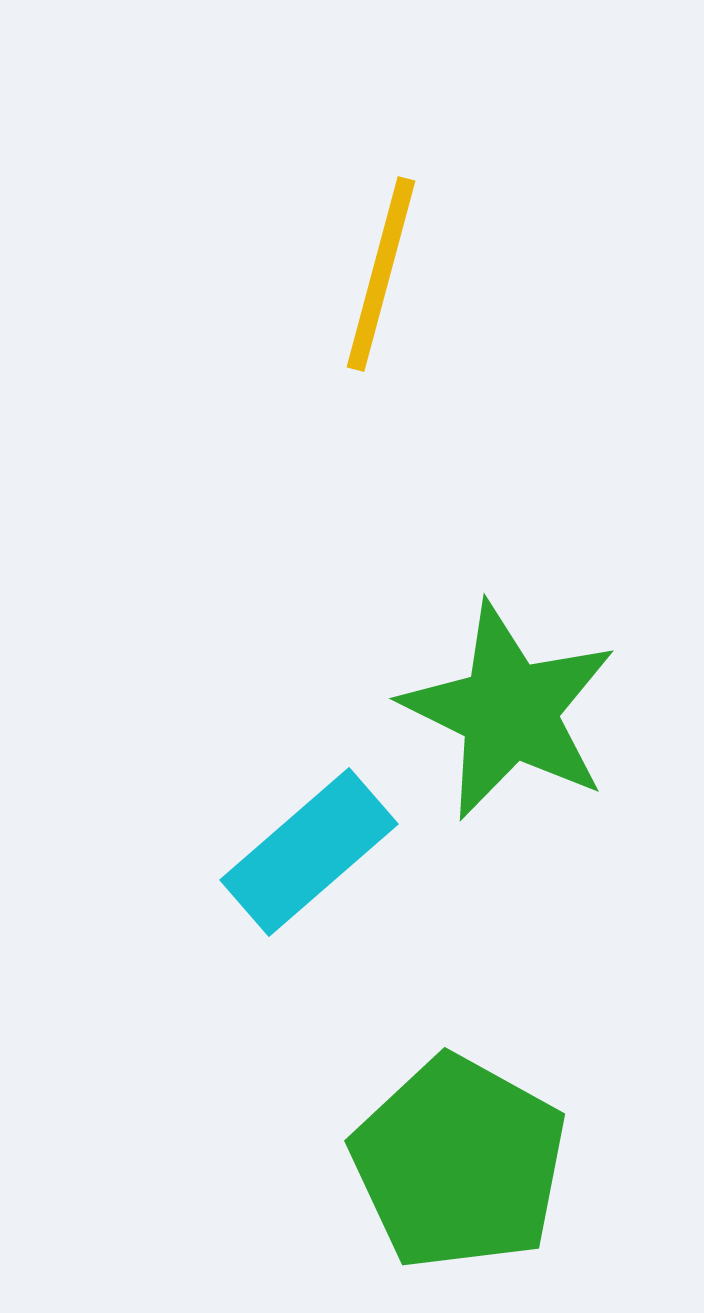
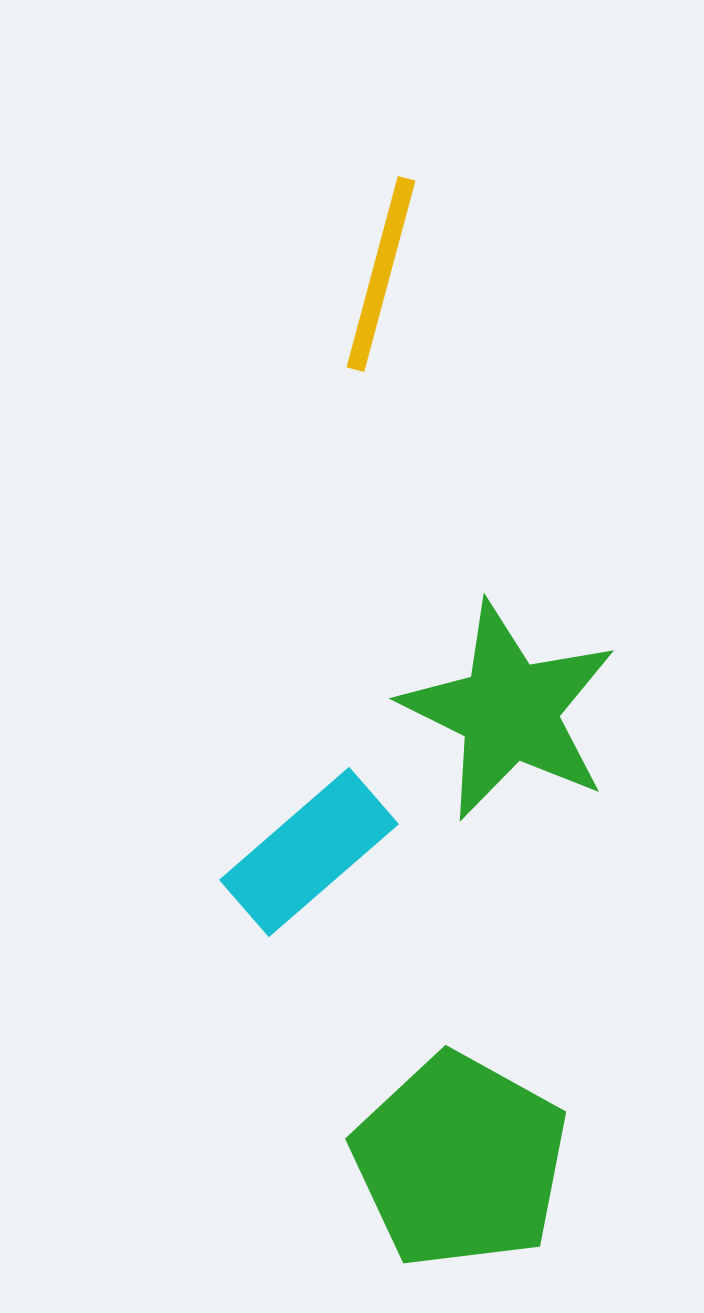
green pentagon: moved 1 px right, 2 px up
